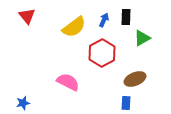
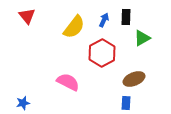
yellow semicircle: rotated 15 degrees counterclockwise
brown ellipse: moved 1 px left
